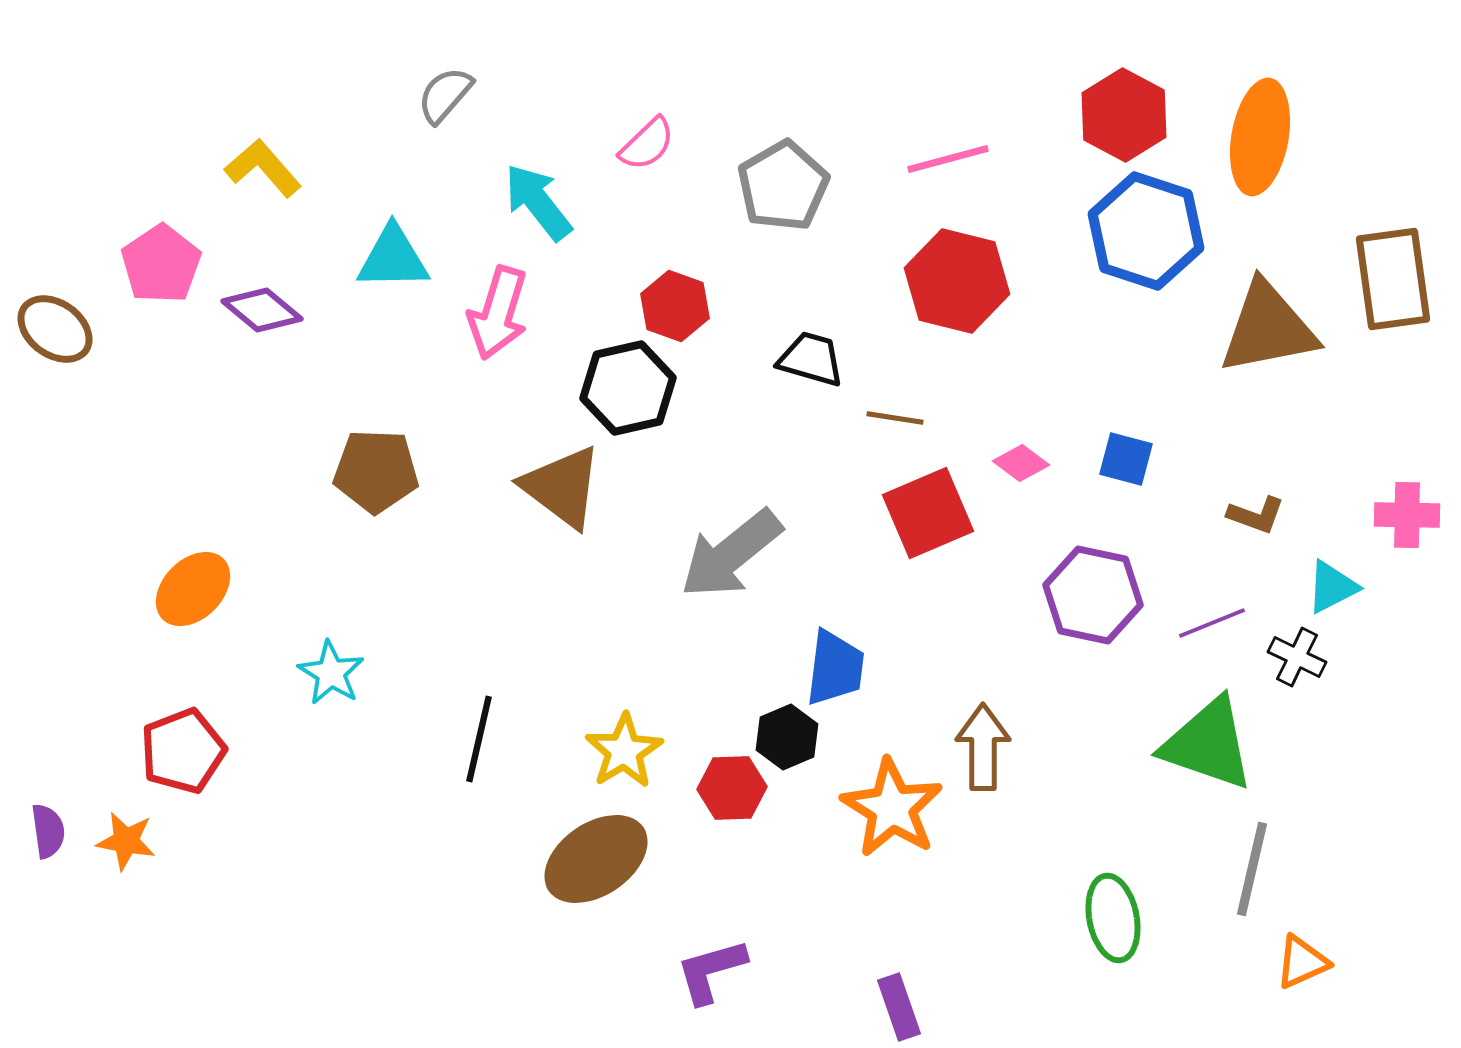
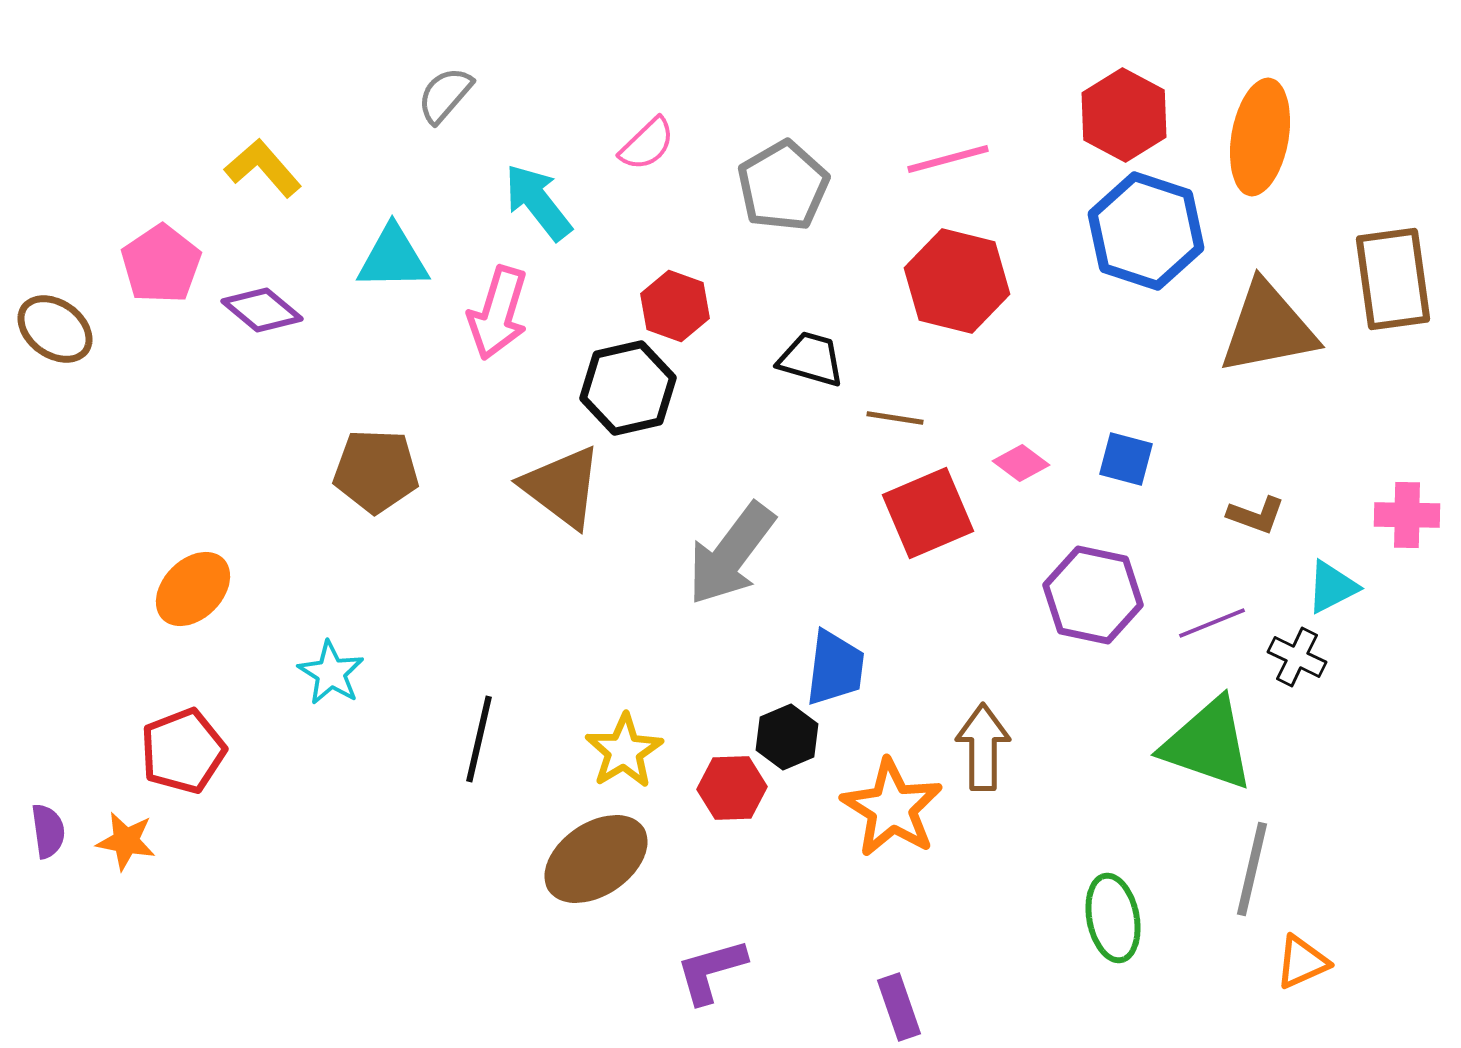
gray arrow at (731, 554): rotated 14 degrees counterclockwise
